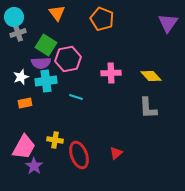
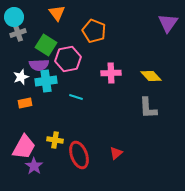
orange pentagon: moved 8 px left, 12 px down
purple semicircle: moved 2 px left, 2 px down
